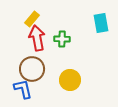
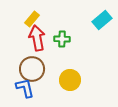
cyan rectangle: moved 1 px right, 3 px up; rotated 60 degrees clockwise
blue L-shape: moved 2 px right, 1 px up
